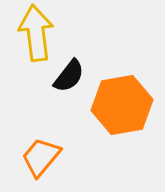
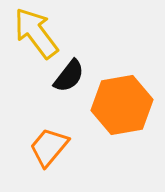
yellow arrow: rotated 30 degrees counterclockwise
orange trapezoid: moved 8 px right, 10 px up
